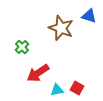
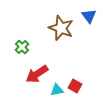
blue triangle: rotated 35 degrees clockwise
red arrow: moved 1 px left, 1 px down
red square: moved 2 px left, 2 px up
